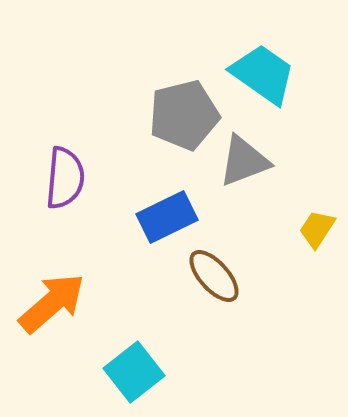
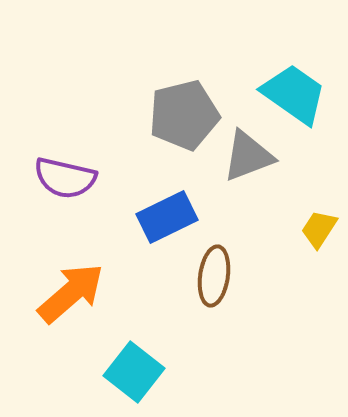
cyan trapezoid: moved 31 px right, 20 px down
gray triangle: moved 4 px right, 5 px up
purple semicircle: rotated 98 degrees clockwise
yellow trapezoid: moved 2 px right
brown ellipse: rotated 50 degrees clockwise
orange arrow: moved 19 px right, 10 px up
cyan square: rotated 14 degrees counterclockwise
